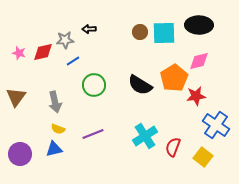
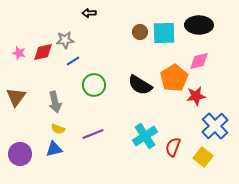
black arrow: moved 16 px up
blue cross: moved 1 px left, 1 px down; rotated 12 degrees clockwise
